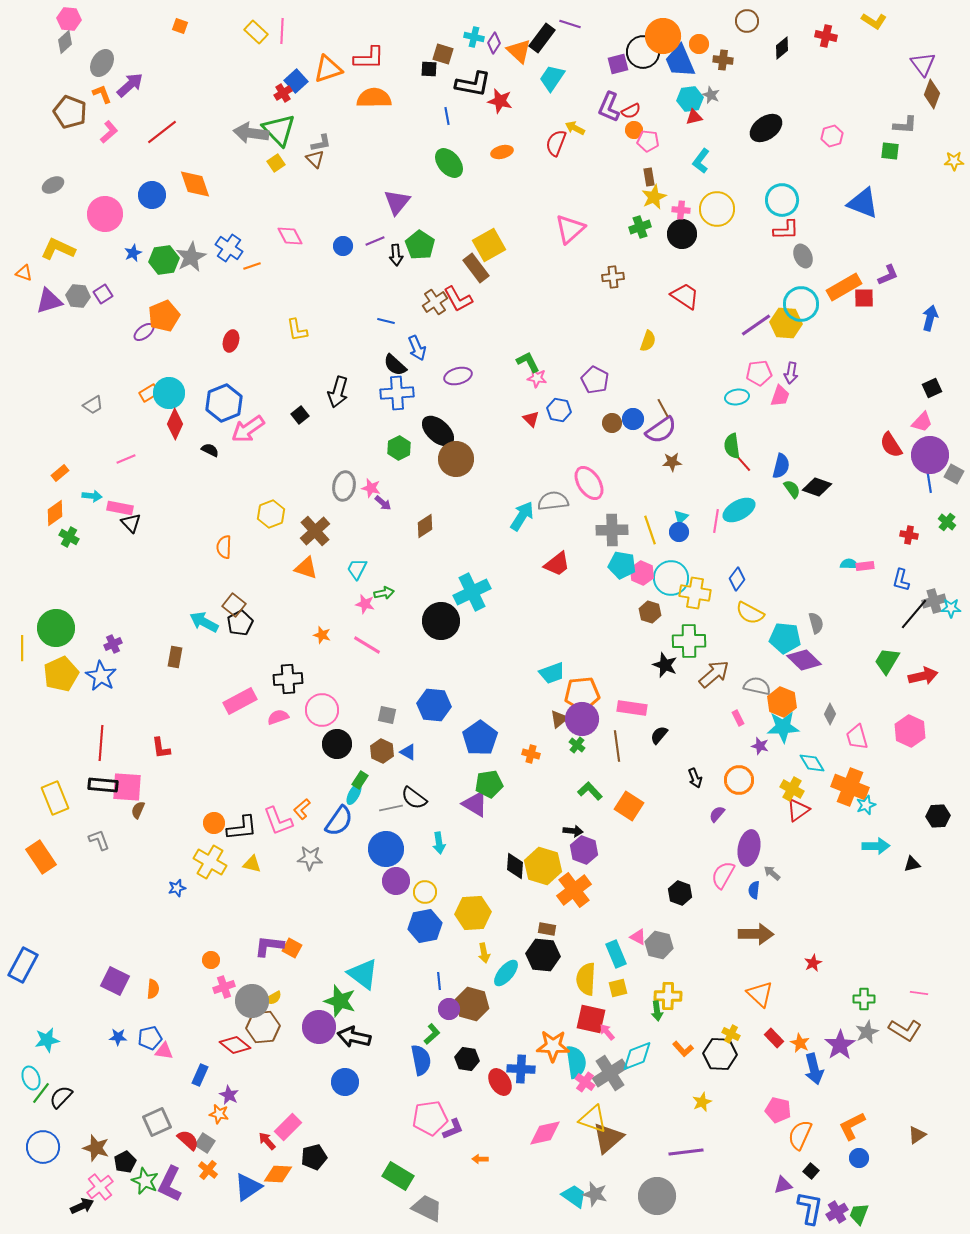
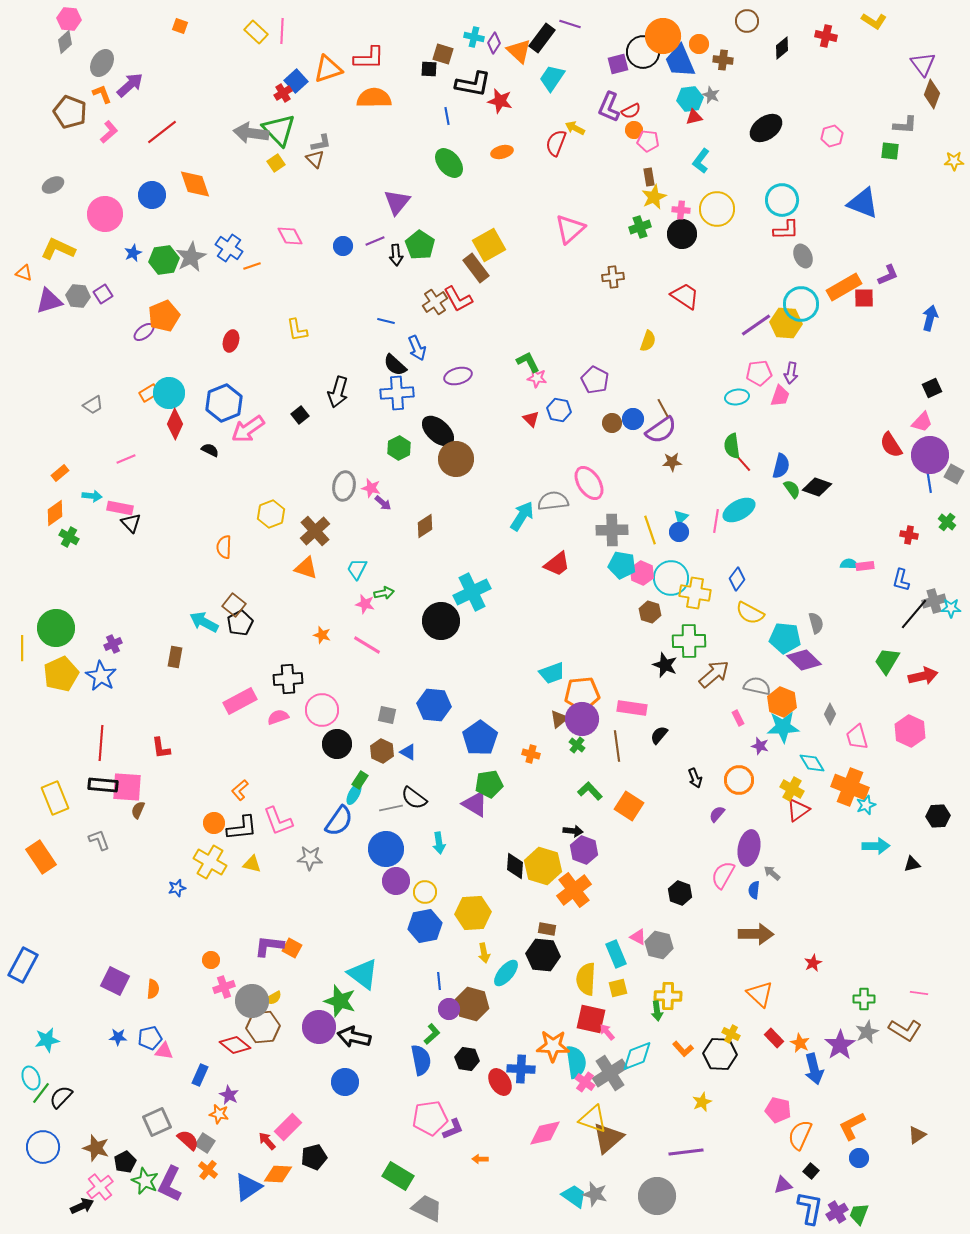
orange L-shape at (302, 809): moved 62 px left, 19 px up
